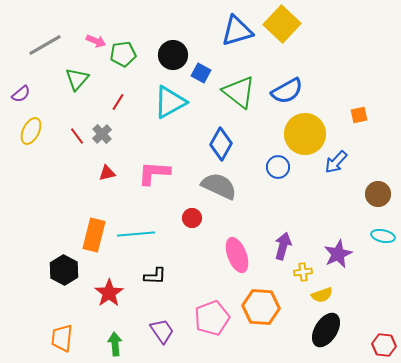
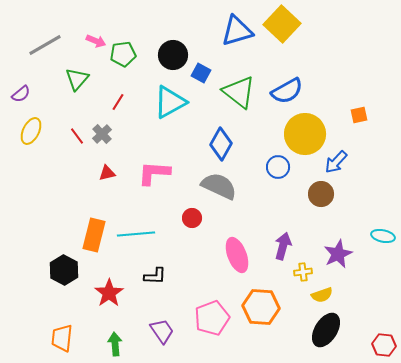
brown circle at (378, 194): moved 57 px left
